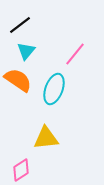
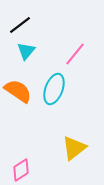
orange semicircle: moved 11 px down
yellow triangle: moved 28 px right, 10 px down; rotated 32 degrees counterclockwise
